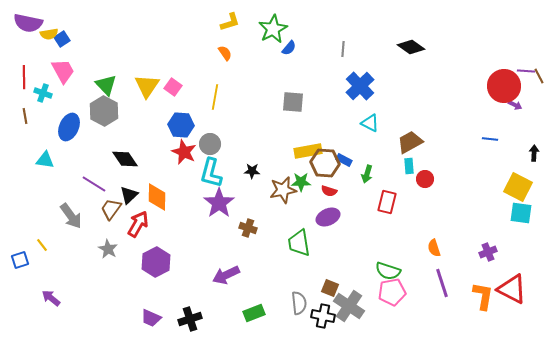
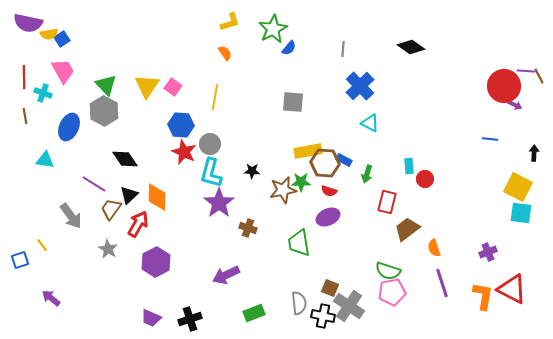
brown trapezoid at (410, 142): moved 3 px left, 87 px down; rotated 8 degrees counterclockwise
